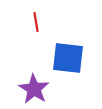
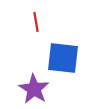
blue square: moved 5 px left
